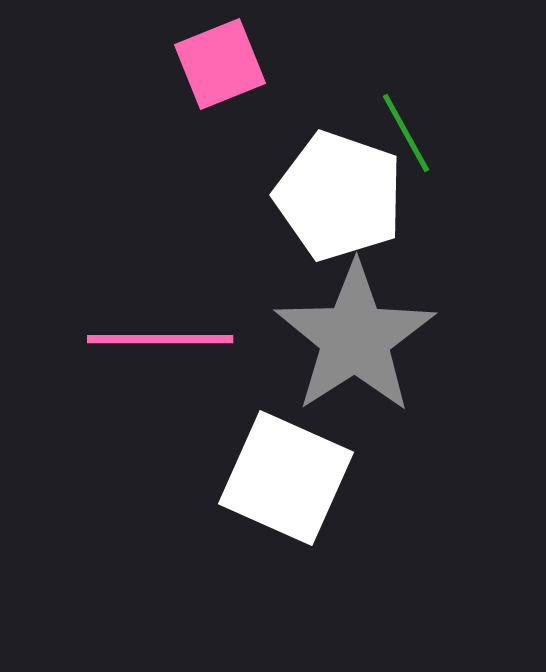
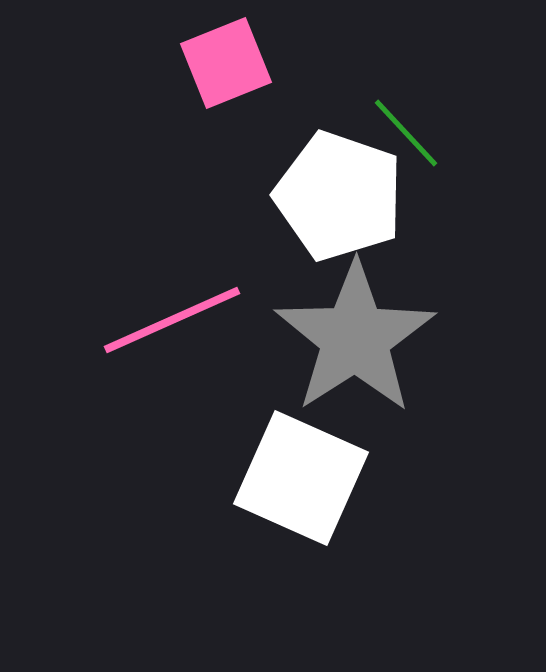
pink square: moved 6 px right, 1 px up
green line: rotated 14 degrees counterclockwise
pink line: moved 12 px right, 19 px up; rotated 24 degrees counterclockwise
white square: moved 15 px right
